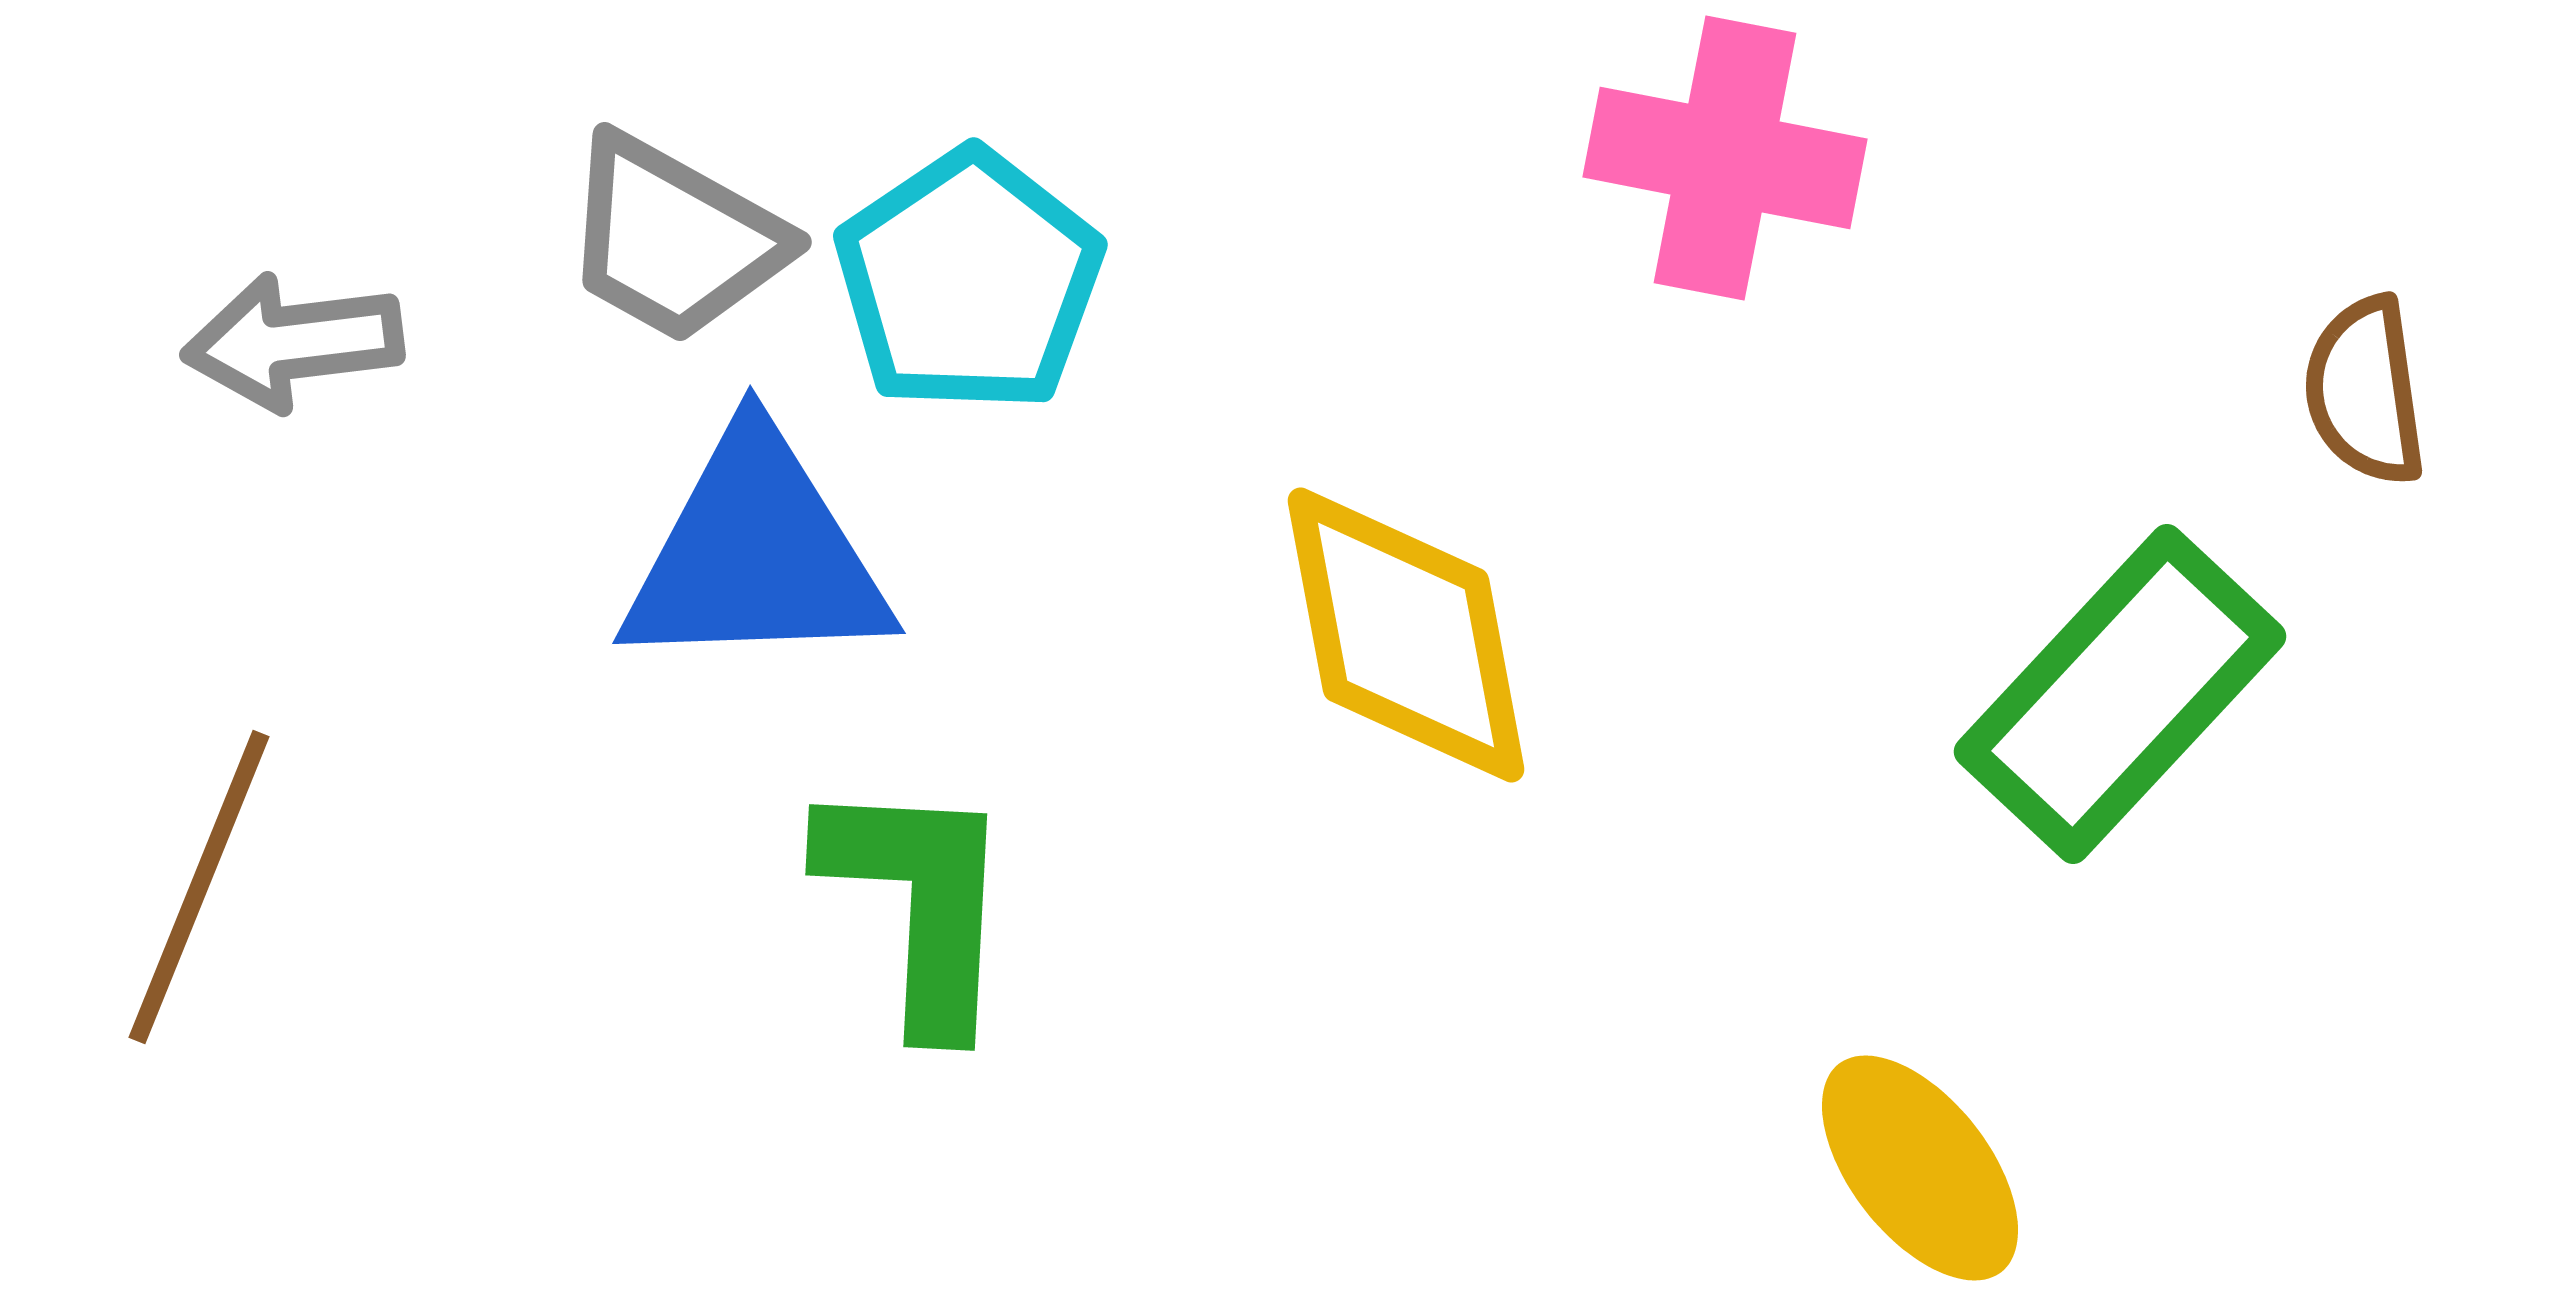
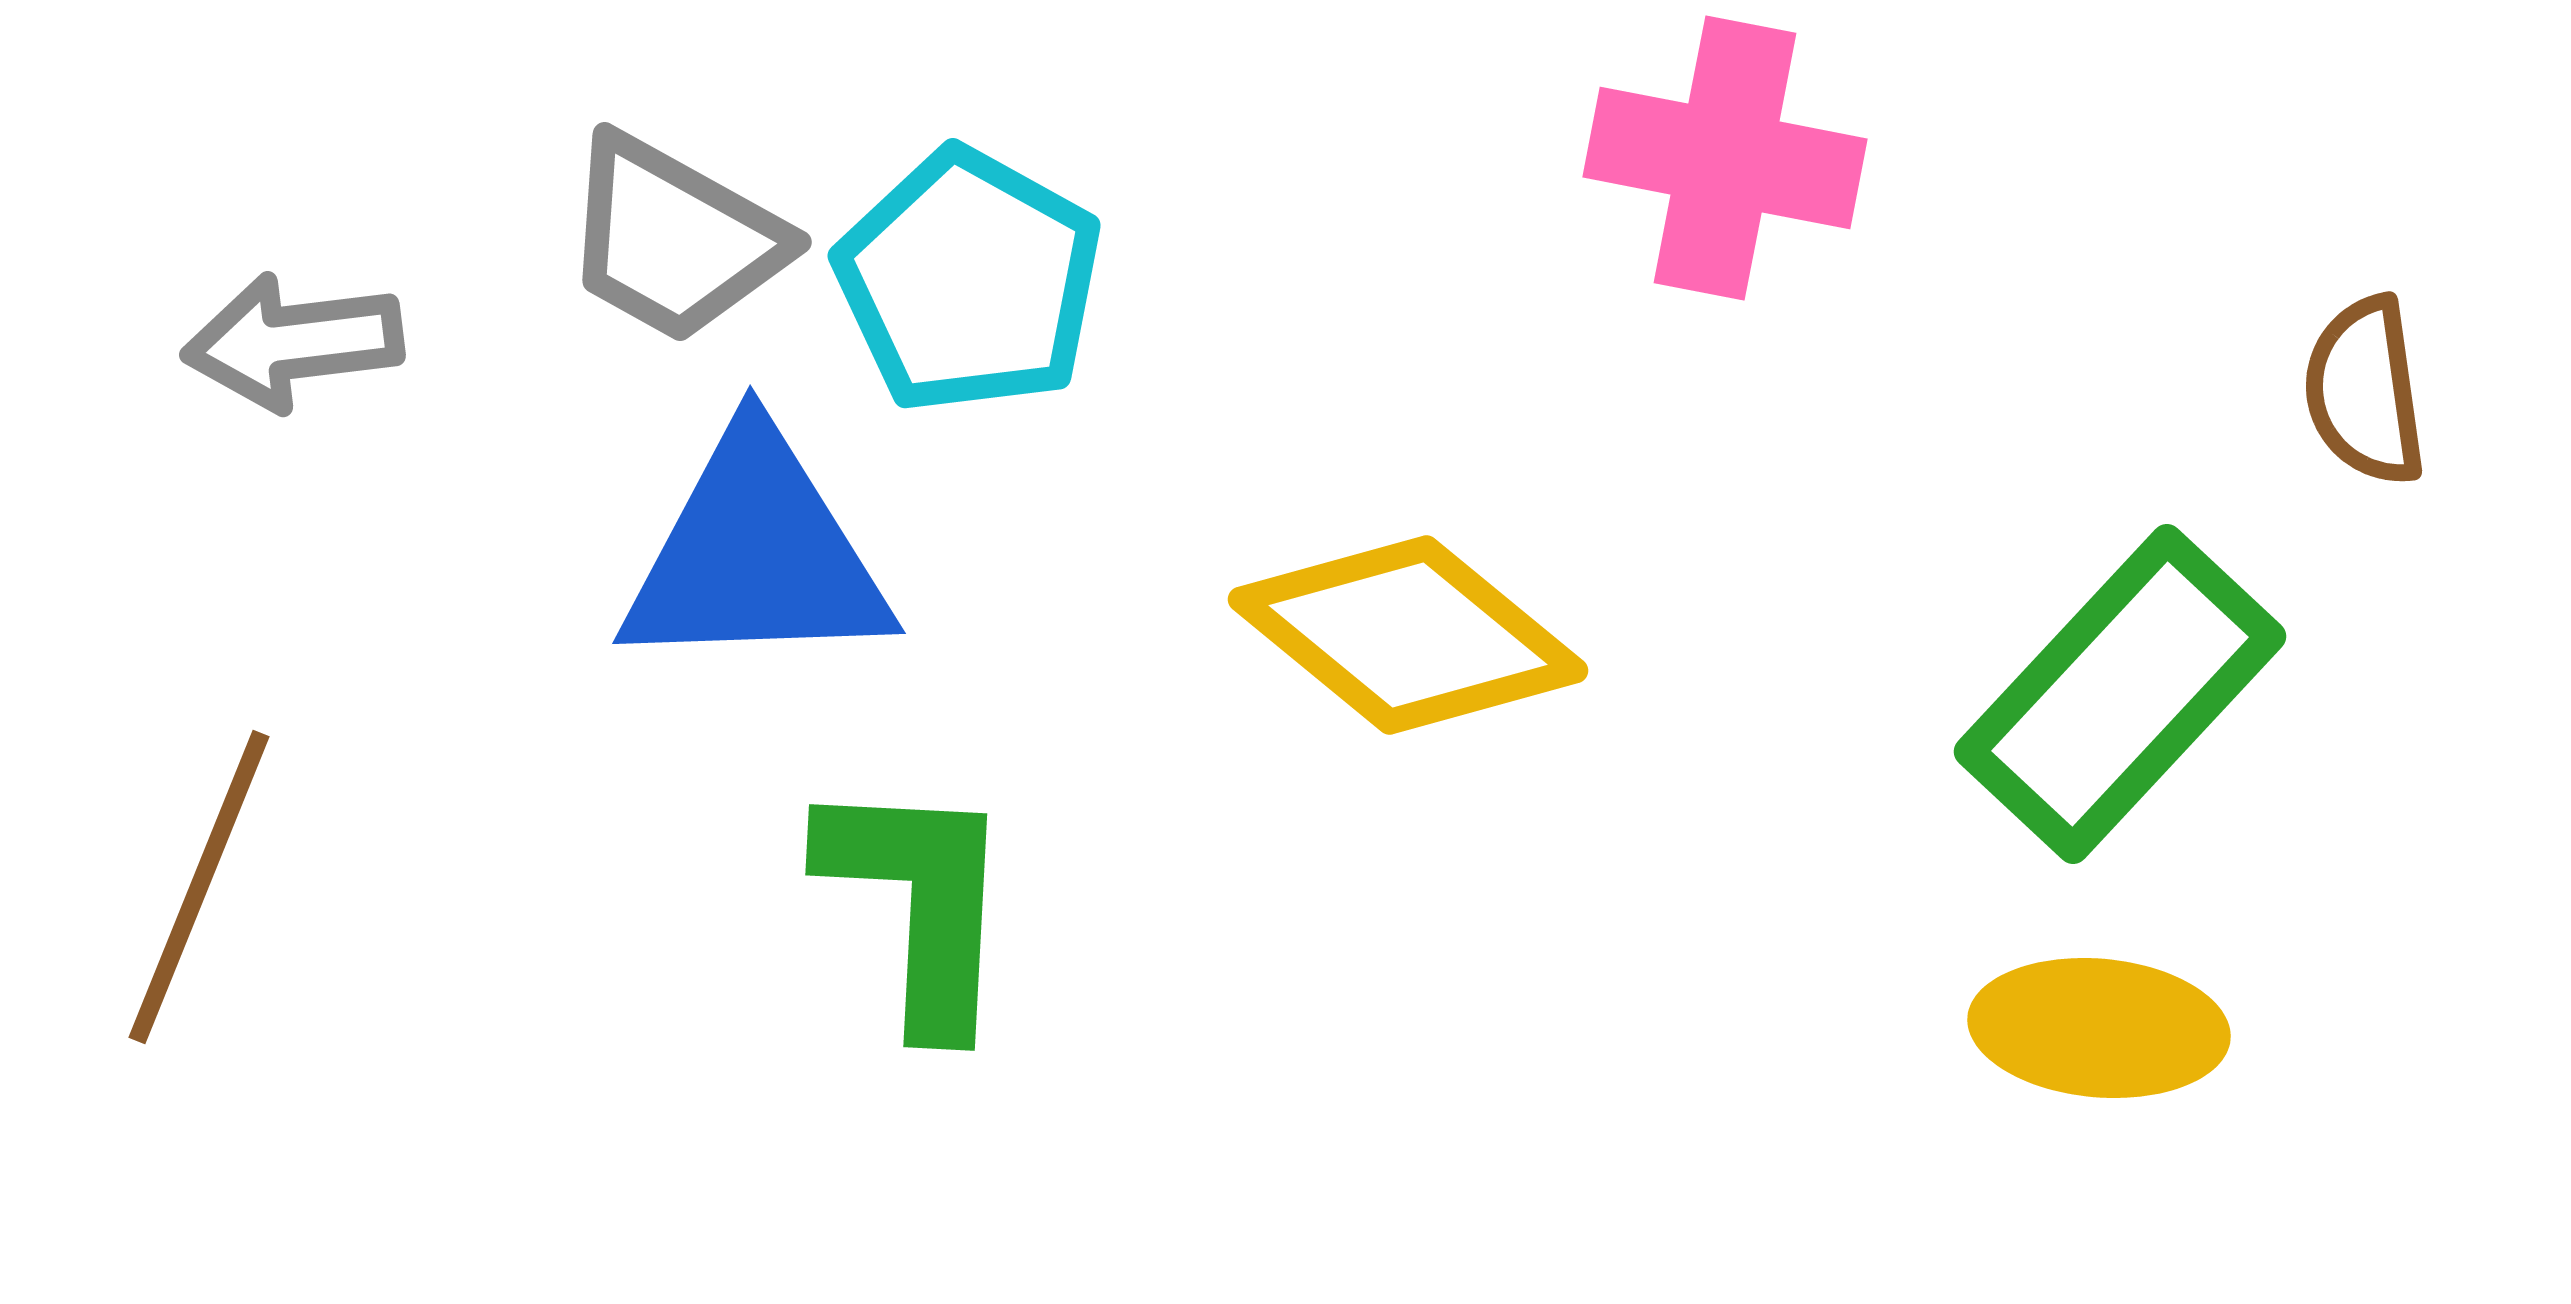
cyan pentagon: rotated 9 degrees counterclockwise
yellow diamond: moved 2 px right; rotated 40 degrees counterclockwise
yellow ellipse: moved 179 px right, 140 px up; rotated 47 degrees counterclockwise
